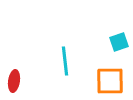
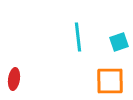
cyan line: moved 13 px right, 24 px up
red ellipse: moved 2 px up
